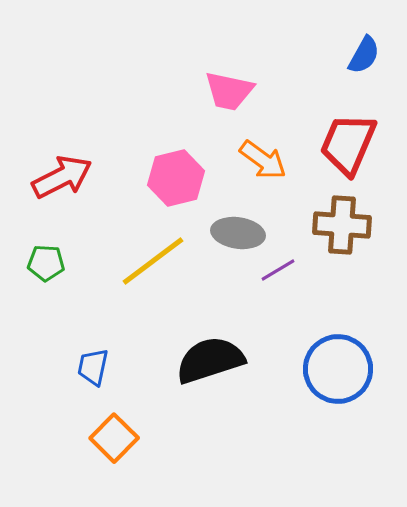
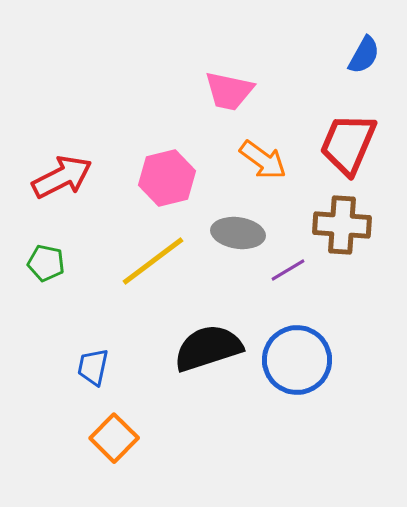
pink hexagon: moved 9 px left
green pentagon: rotated 9 degrees clockwise
purple line: moved 10 px right
black semicircle: moved 2 px left, 12 px up
blue circle: moved 41 px left, 9 px up
